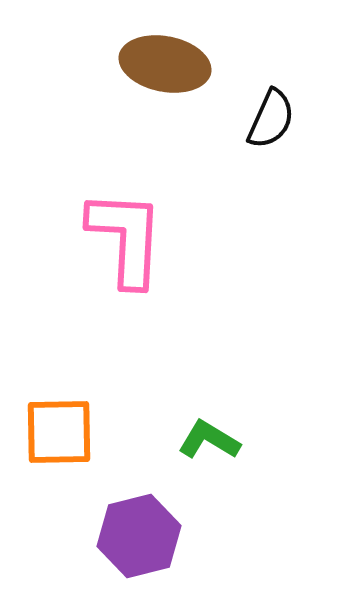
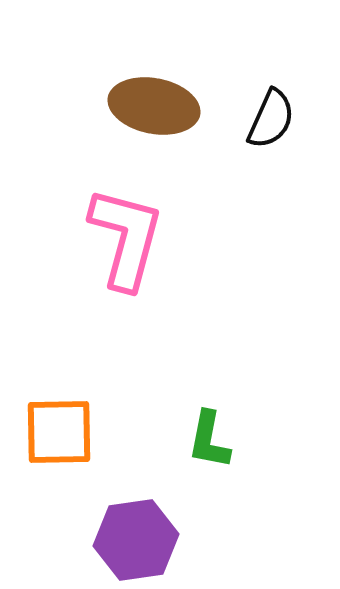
brown ellipse: moved 11 px left, 42 px down
pink L-shape: rotated 12 degrees clockwise
green L-shape: rotated 110 degrees counterclockwise
purple hexagon: moved 3 px left, 4 px down; rotated 6 degrees clockwise
